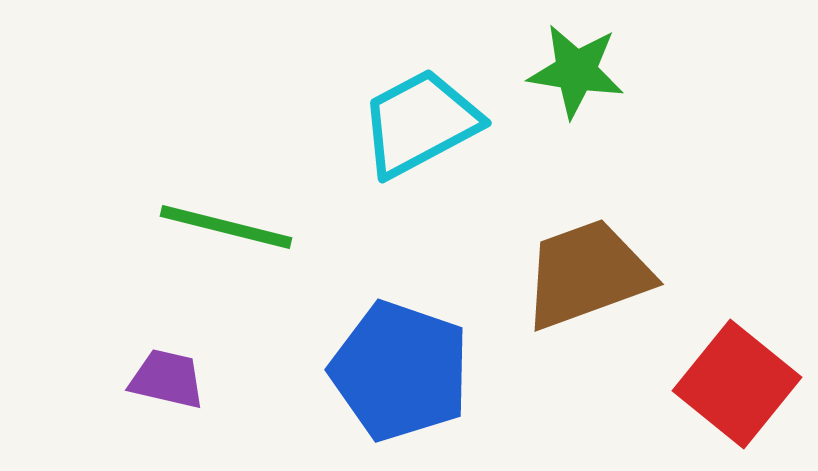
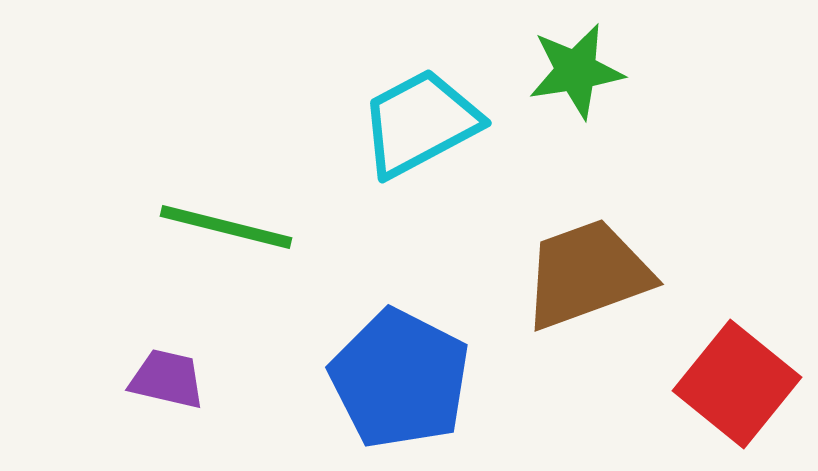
green star: rotated 18 degrees counterclockwise
blue pentagon: moved 8 px down; rotated 8 degrees clockwise
